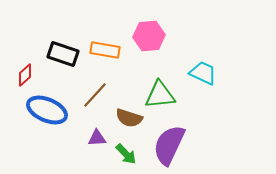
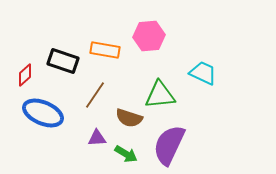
black rectangle: moved 7 px down
brown line: rotated 8 degrees counterclockwise
blue ellipse: moved 4 px left, 3 px down
green arrow: rotated 15 degrees counterclockwise
